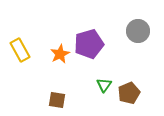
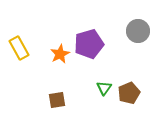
yellow rectangle: moved 1 px left, 2 px up
green triangle: moved 3 px down
brown square: rotated 18 degrees counterclockwise
